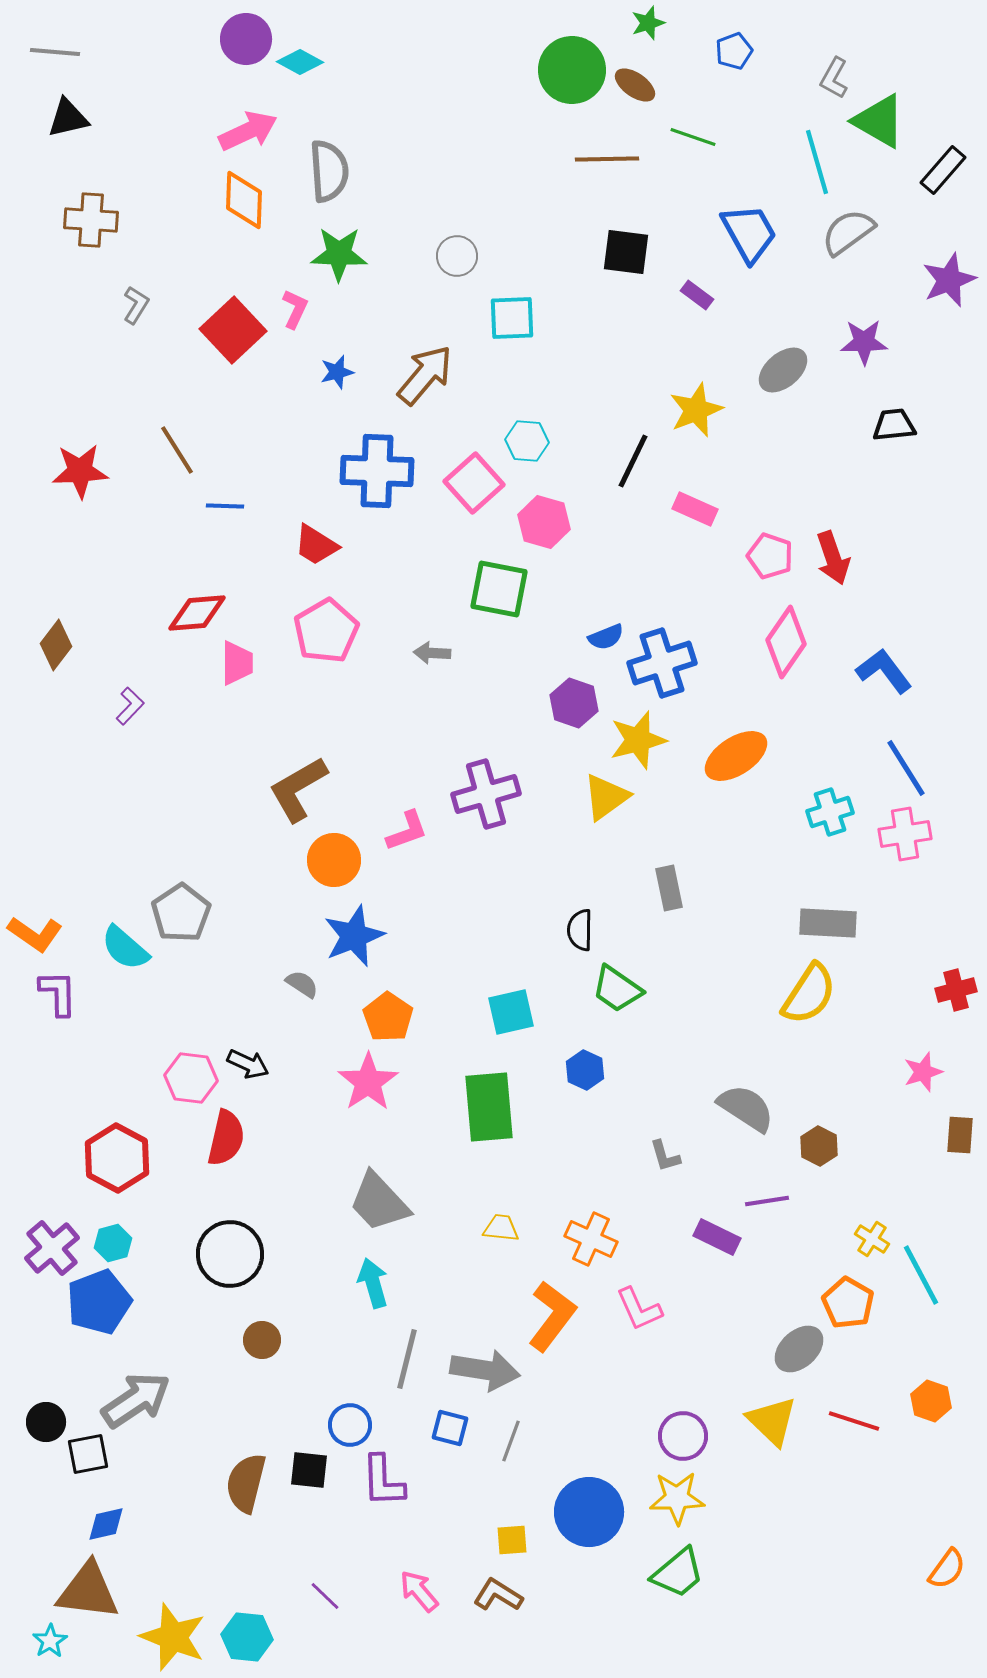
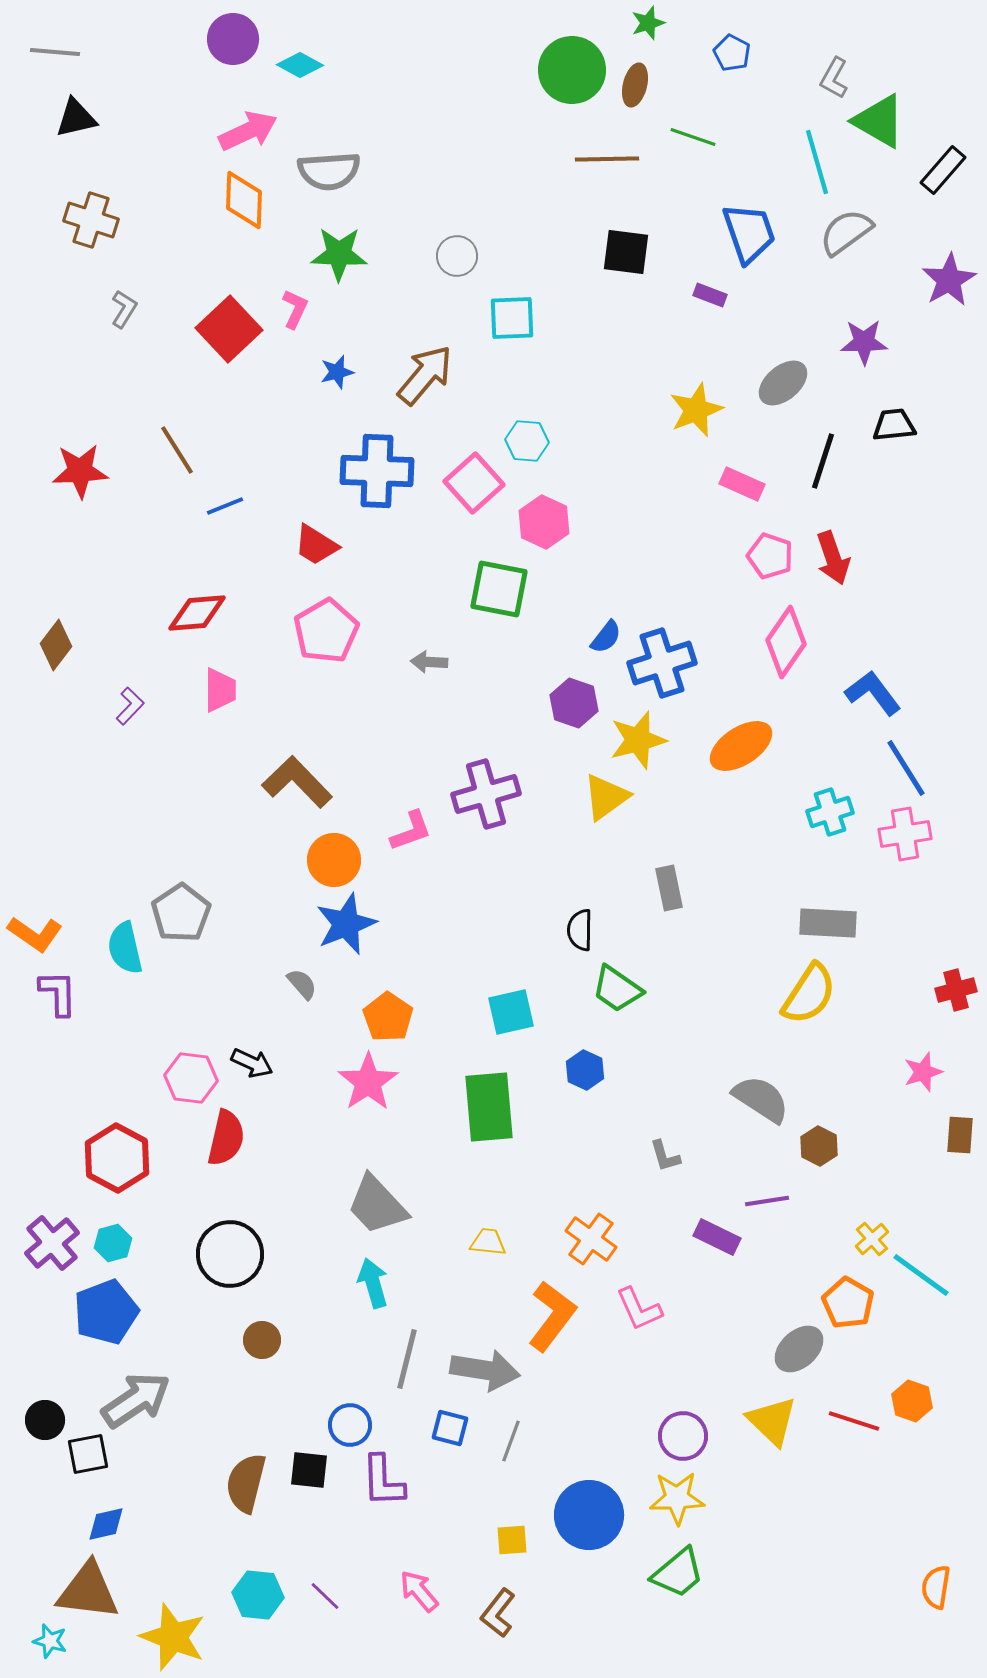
purple circle at (246, 39): moved 13 px left
blue pentagon at (734, 51): moved 2 px left, 2 px down; rotated 24 degrees counterclockwise
cyan diamond at (300, 62): moved 3 px down
brown ellipse at (635, 85): rotated 69 degrees clockwise
black triangle at (68, 118): moved 8 px right
gray semicircle at (329, 171): rotated 90 degrees clockwise
brown cross at (91, 220): rotated 14 degrees clockwise
gray semicircle at (848, 232): moved 2 px left
blue trapezoid at (749, 233): rotated 10 degrees clockwise
purple star at (949, 280): rotated 8 degrees counterclockwise
purple rectangle at (697, 295): moved 13 px right; rotated 16 degrees counterclockwise
gray L-shape at (136, 305): moved 12 px left, 4 px down
red square at (233, 330): moved 4 px left, 1 px up
gray ellipse at (783, 370): moved 13 px down
black line at (633, 461): moved 190 px right; rotated 8 degrees counterclockwise
blue line at (225, 506): rotated 24 degrees counterclockwise
pink rectangle at (695, 509): moved 47 px right, 25 px up
pink hexagon at (544, 522): rotated 9 degrees clockwise
blue semicircle at (606, 637): rotated 30 degrees counterclockwise
gray arrow at (432, 653): moved 3 px left, 9 px down
pink trapezoid at (237, 663): moved 17 px left, 27 px down
blue L-shape at (884, 671): moved 11 px left, 22 px down
orange ellipse at (736, 756): moved 5 px right, 10 px up
brown L-shape at (298, 789): moved 1 px left, 7 px up; rotated 76 degrees clockwise
pink L-shape at (407, 831): moved 4 px right
blue star at (354, 936): moved 8 px left, 12 px up
cyan semicircle at (125, 948): rotated 36 degrees clockwise
gray semicircle at (302, 984): rotated 16 degrees clockwise
black arrow at (248, 1064): moved 4 px right, 1 px up
gray semicircle at (746, 1108): moved 15 px right, 9 px up
gray trapezoid at (379, 1202): moved 2 px left, 3 px down
yellow trapezoid at (501, 1228): moved 13 px left, 14 px down
orange cross at (591, 1239): rotated 12 degrees clockwise
yellow cross at (872, 1239): rotated 16 degrees clockwise
purple cross at (52, 1248): moved 5 px up
cyan line at (921, 1275): rotated 26 degrees counterclockwise
blue pentagon at (99, 1302): moved 7 px right, 10 px down
orange hexagon at (931, 1401): moved 19 px left
black circle at (46, 1422): moved 1 px left, 2 px up
blue circle at (589, 1512): moved 3 px down
orange semicircle at (947, 1569): moved 11 px left, 18 px down; rotated 153 degrees clockwise
brown L-shape at (498, 1595): moved 18 px down; rotated 84 degrees counterclockwise
cyan hexagon at (247, 1637): moved 11 px right, 42 px up
cyan star at (50, 1641): rotated 24 degrees counterclockwise
